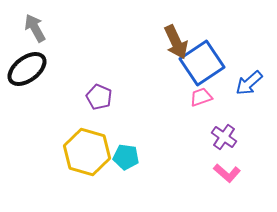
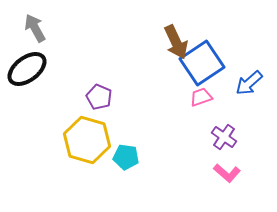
yellow hexagon: moved 12 px up
